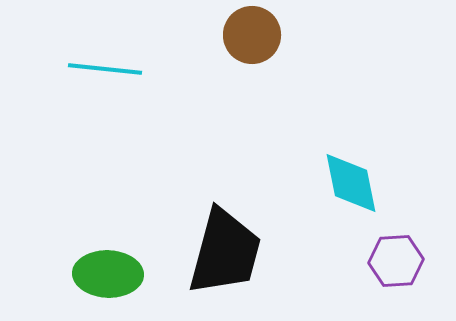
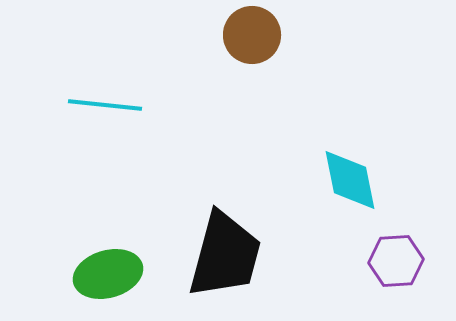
cyan line: moved 36 px down
cyan diamond: moved 1 px left, 3 px up
black trapezoid: moved 3 px down
green ellipse: rotated 18 degrees counterclockwise
